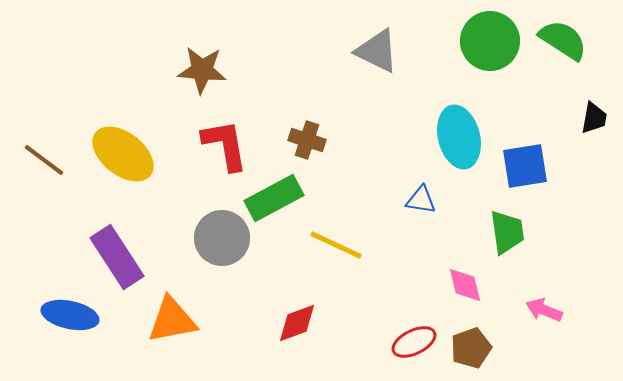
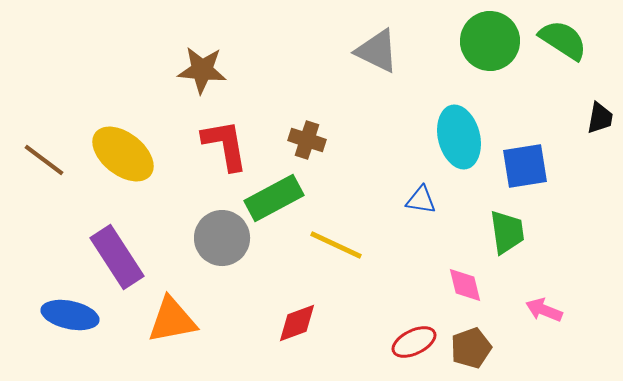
black trapezoid: moved 6 px right
